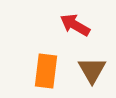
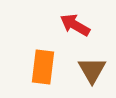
orange rectangle: moved 3 px left, 4 px up
